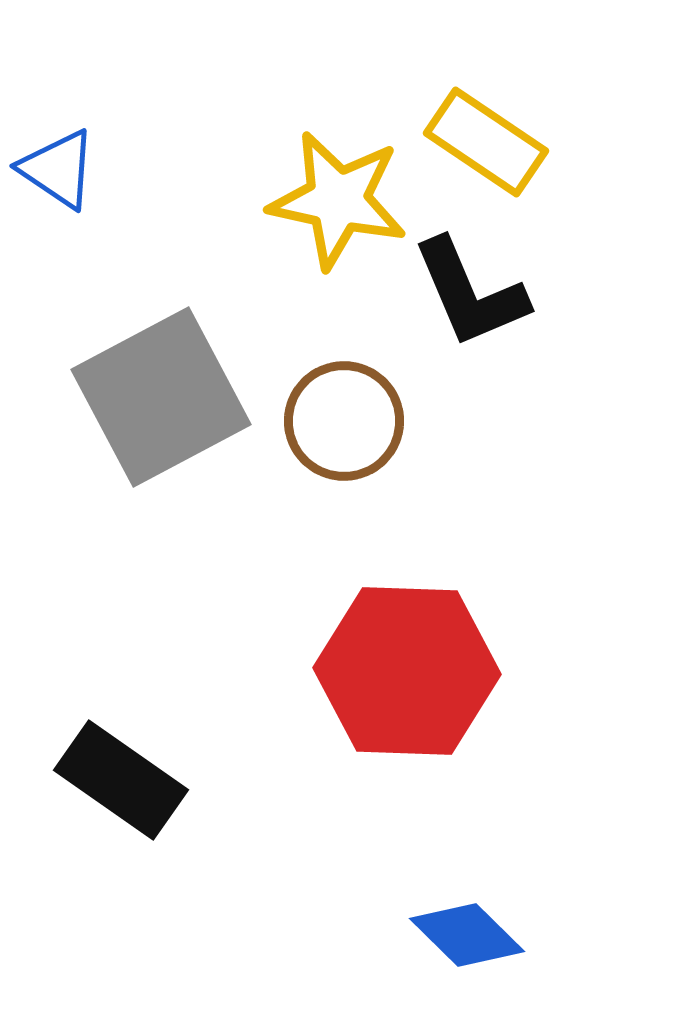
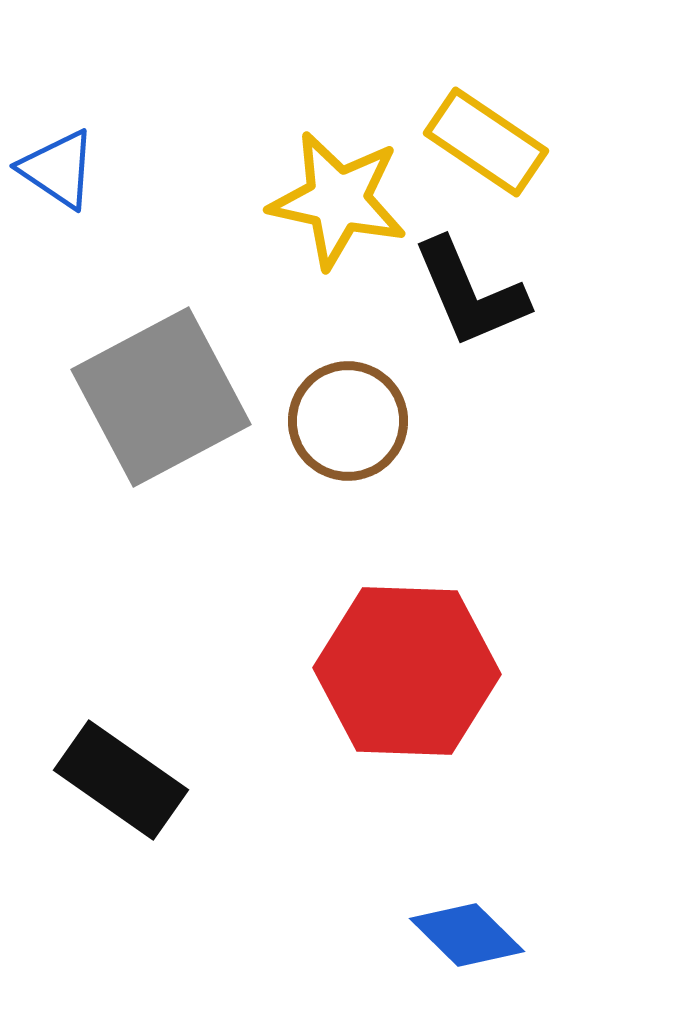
brown circle: moved 4 px right
